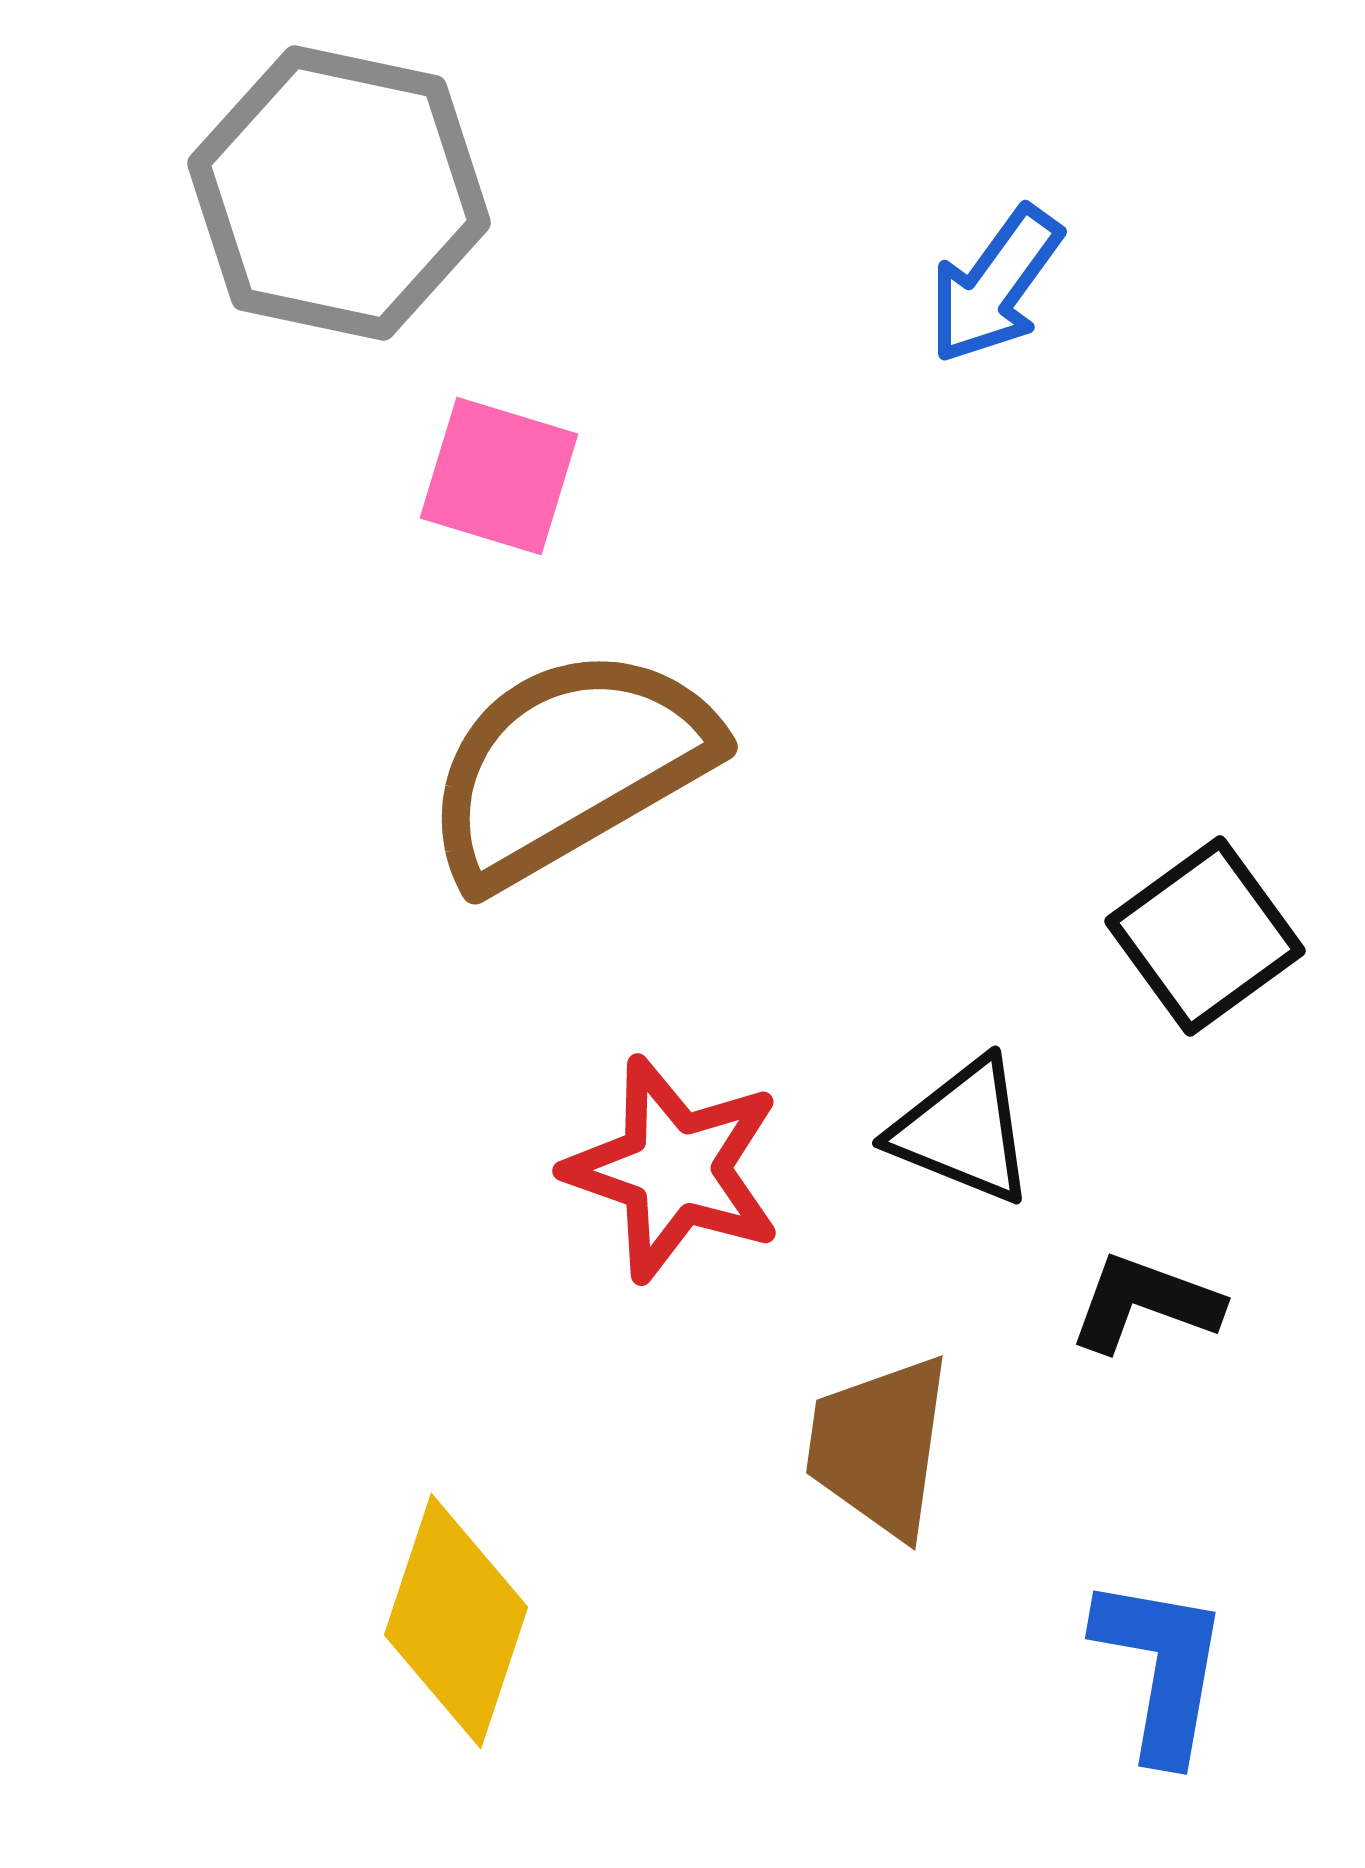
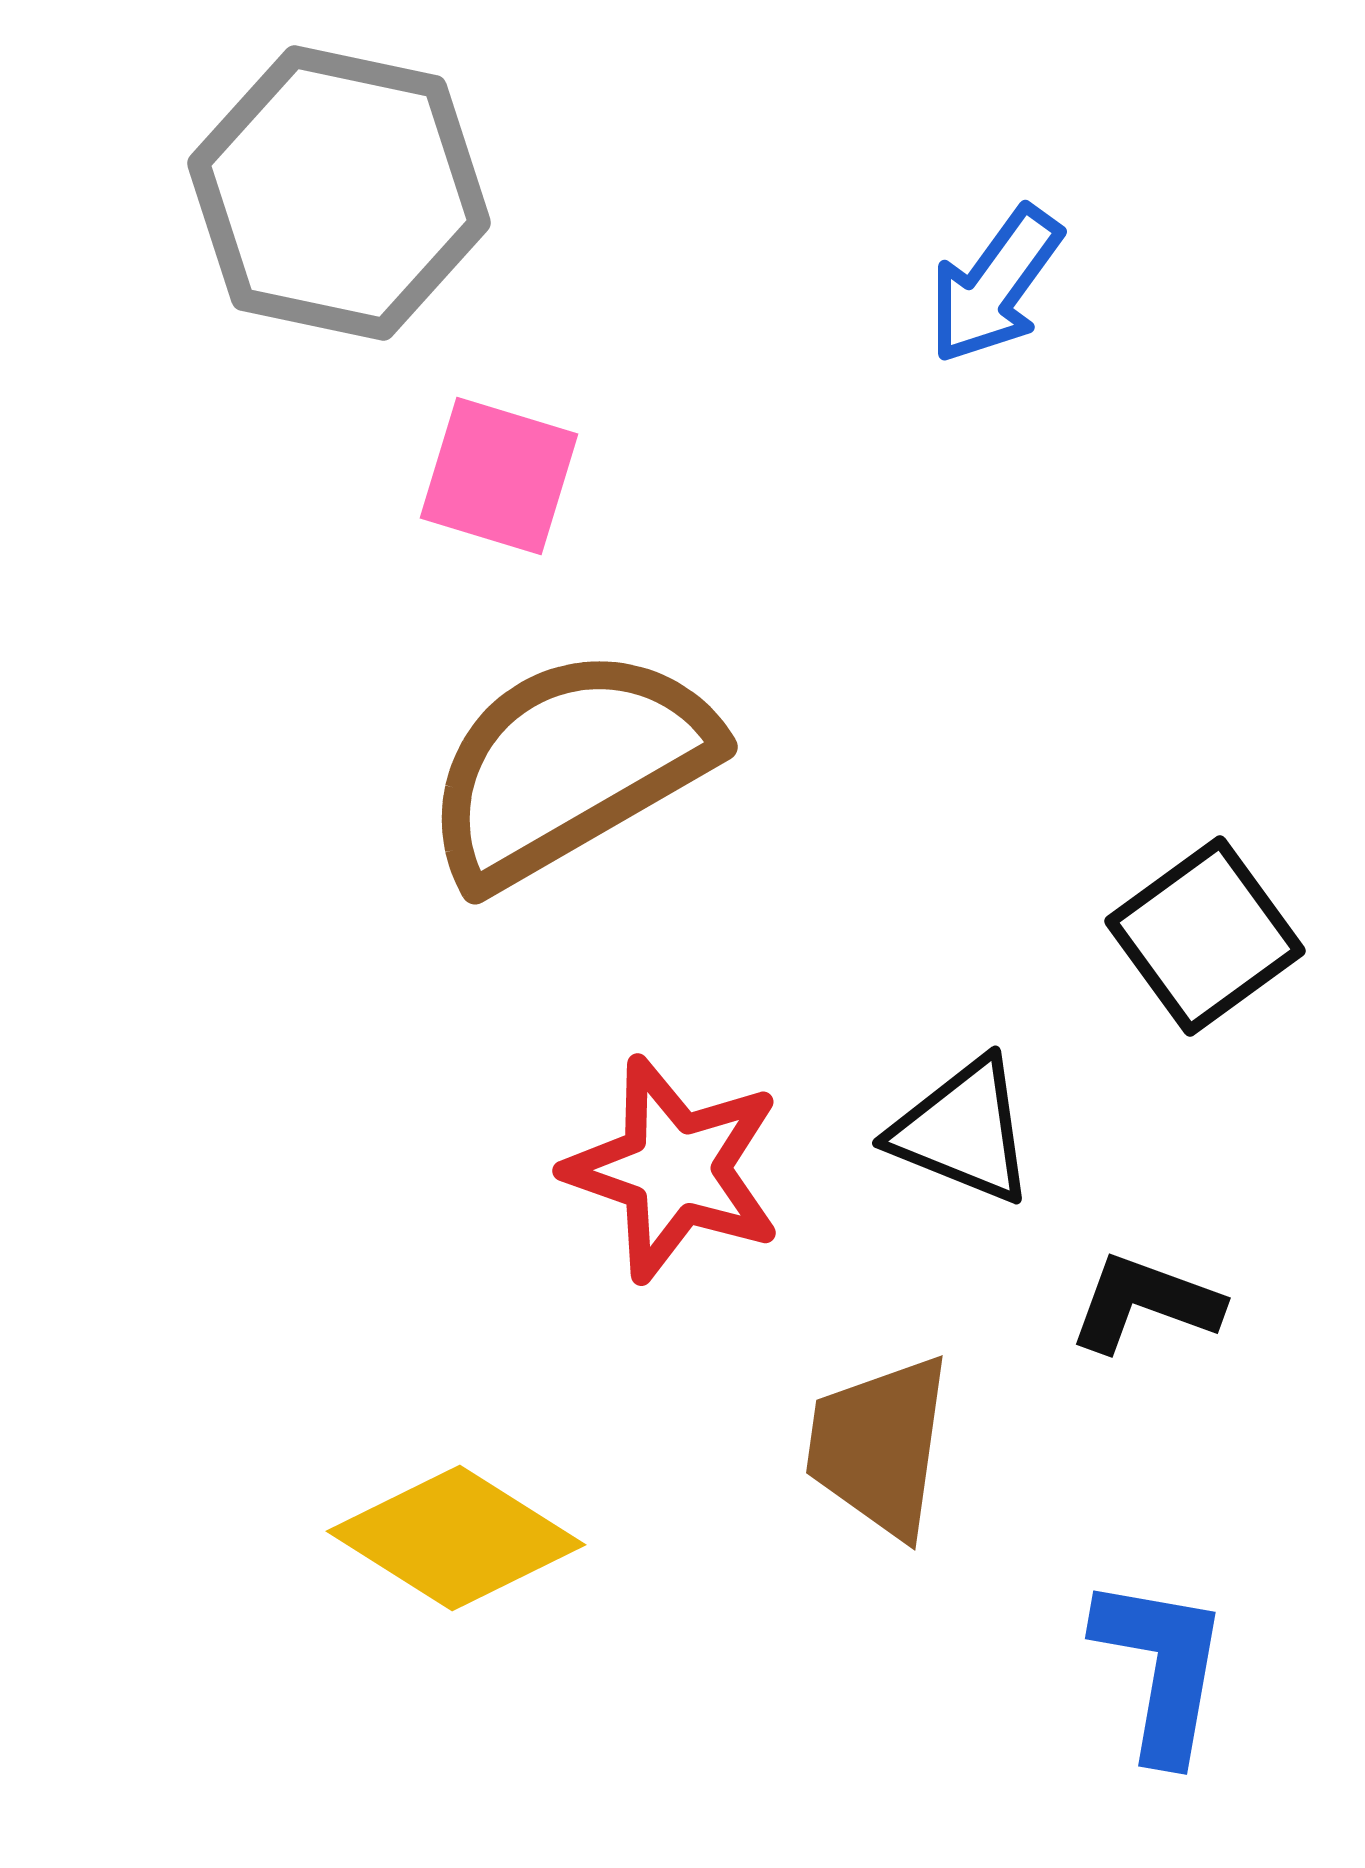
yellow diamond: moved 83 px up; rotated 76 degrees counterclockwise
